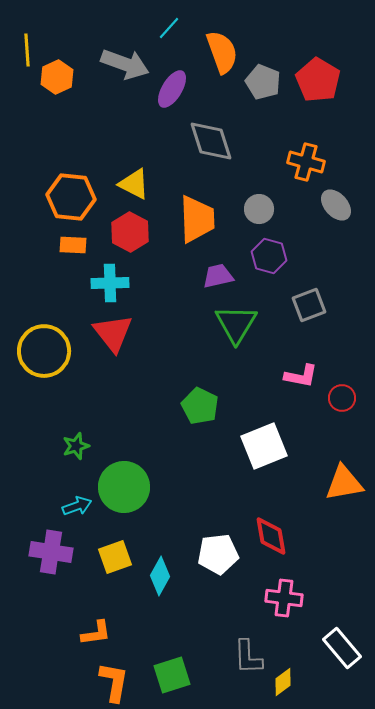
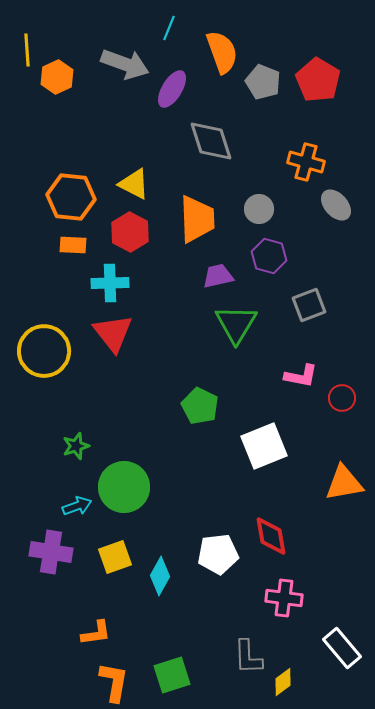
cyan line at (169, 28): rotated 20 degrees counterclockwise
